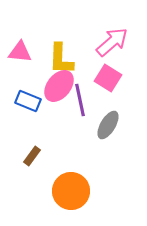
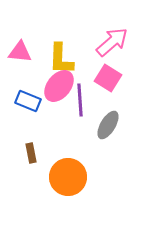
purple line: rotated 8 degrees clockwise
brown rectangle: moved 1 px left, 3 px up; rotated 48 degrees counterclockwise
orange circle: moved 3 px left, 14 px up
